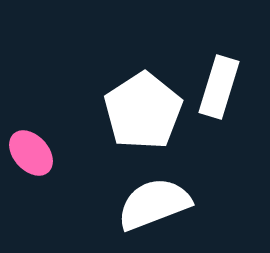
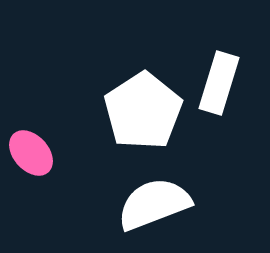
white rectangle: moved 4 px up
